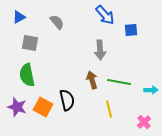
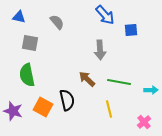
blue triangle: rotated 40 degrees clockwise
brown arrow: moved 5 px left, 1 px up; rotated 30 degrees counterclockwise
purple star: moved 4 px left, 4 px down
